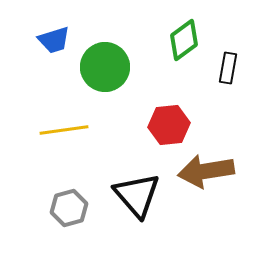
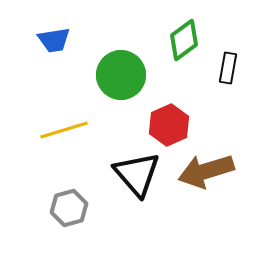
blue trapezoid: rotated 8 degrees clockwise
green circle: moved 16 px right, 8 px down
red hexagon: rotated 18 degrees counterclockwise
yellow line: rotated 9 degrees counterclockwise
brown arrow: rotated 8 degrees counterclockwise
black triangle: moved 21 px up
